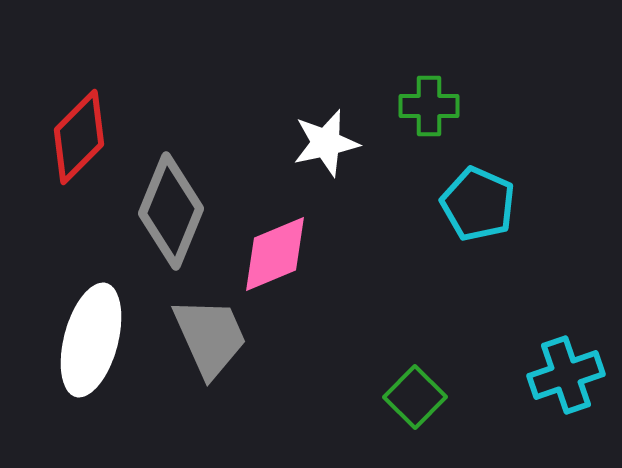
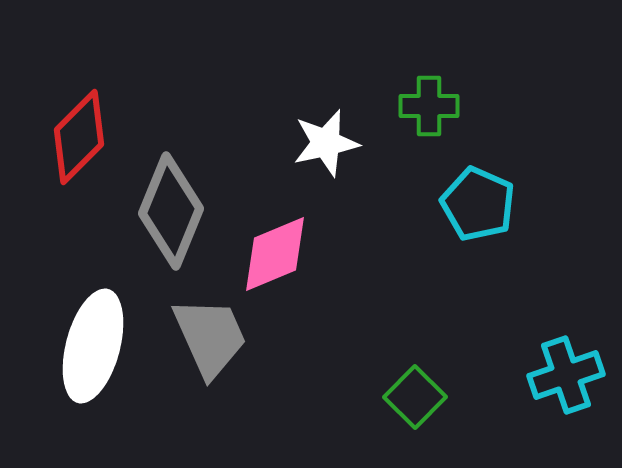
white ellipse: moved 2 px right, 6 px down
